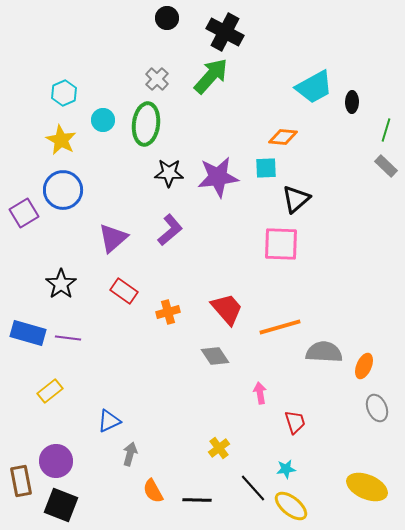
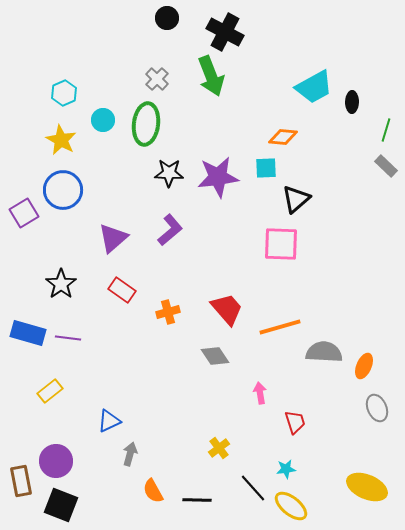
green arrow at (211, 76): rotated 117 degrees clockwise
red rectangle at (124, 291): moved 2 px left, 1 px up
